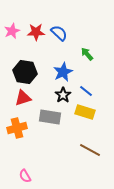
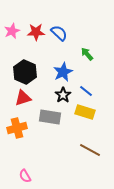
black hexagon: rotated 15 degrees clockwise
